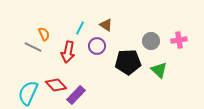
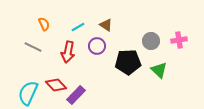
cyan line: moved 2 px left, 1 px up; rotated 32 degrees clockwise
orange semicircle: moved 10 px up
